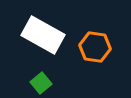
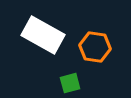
green square: moved 29 px right; rotated 25 degrees clockwise
